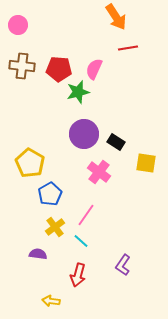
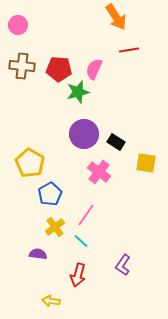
red line: moved 1 px right, 2 px down
